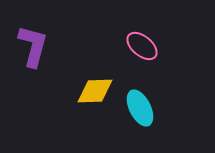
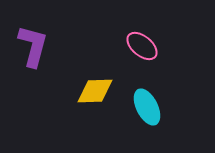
cyan ellipse: moved 7 px right, 1 px up
